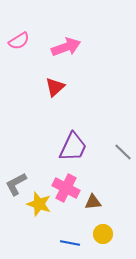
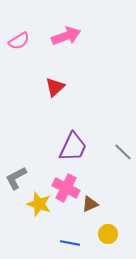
pink arrow: moved 11 px up
gray L-shape: moved 6 px up
brown triangle: moved 3 px left, 2 px down; rotated 18 degrees counterclockwise
yellow circle: moved 5 px right
